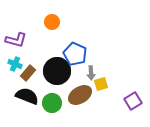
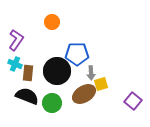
purple L-shape: rotated 70 degrees counterclockwise
blue pentagon: moved 2 px right; rotated 25 degrees counterclockwise
brown rectangle: rotated 35 degrees counterclockwise
brown ellipse: moved 4 px right, 1 px up
purple square: rotated 18 degrees counterclockwise
